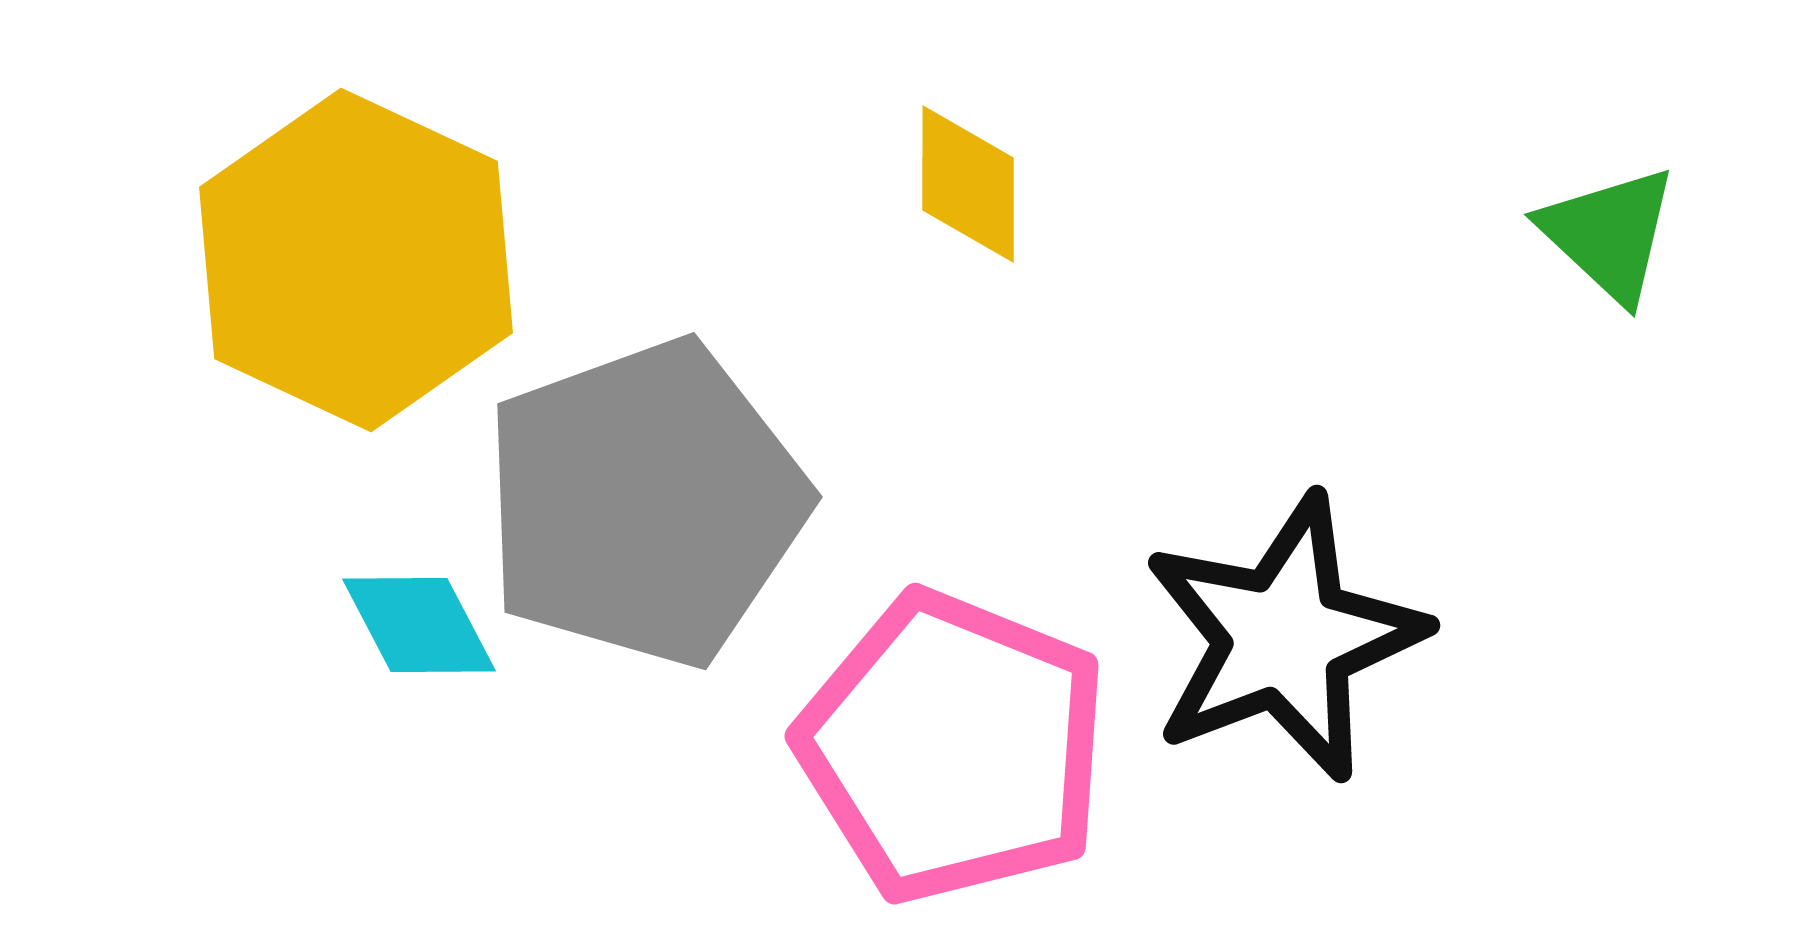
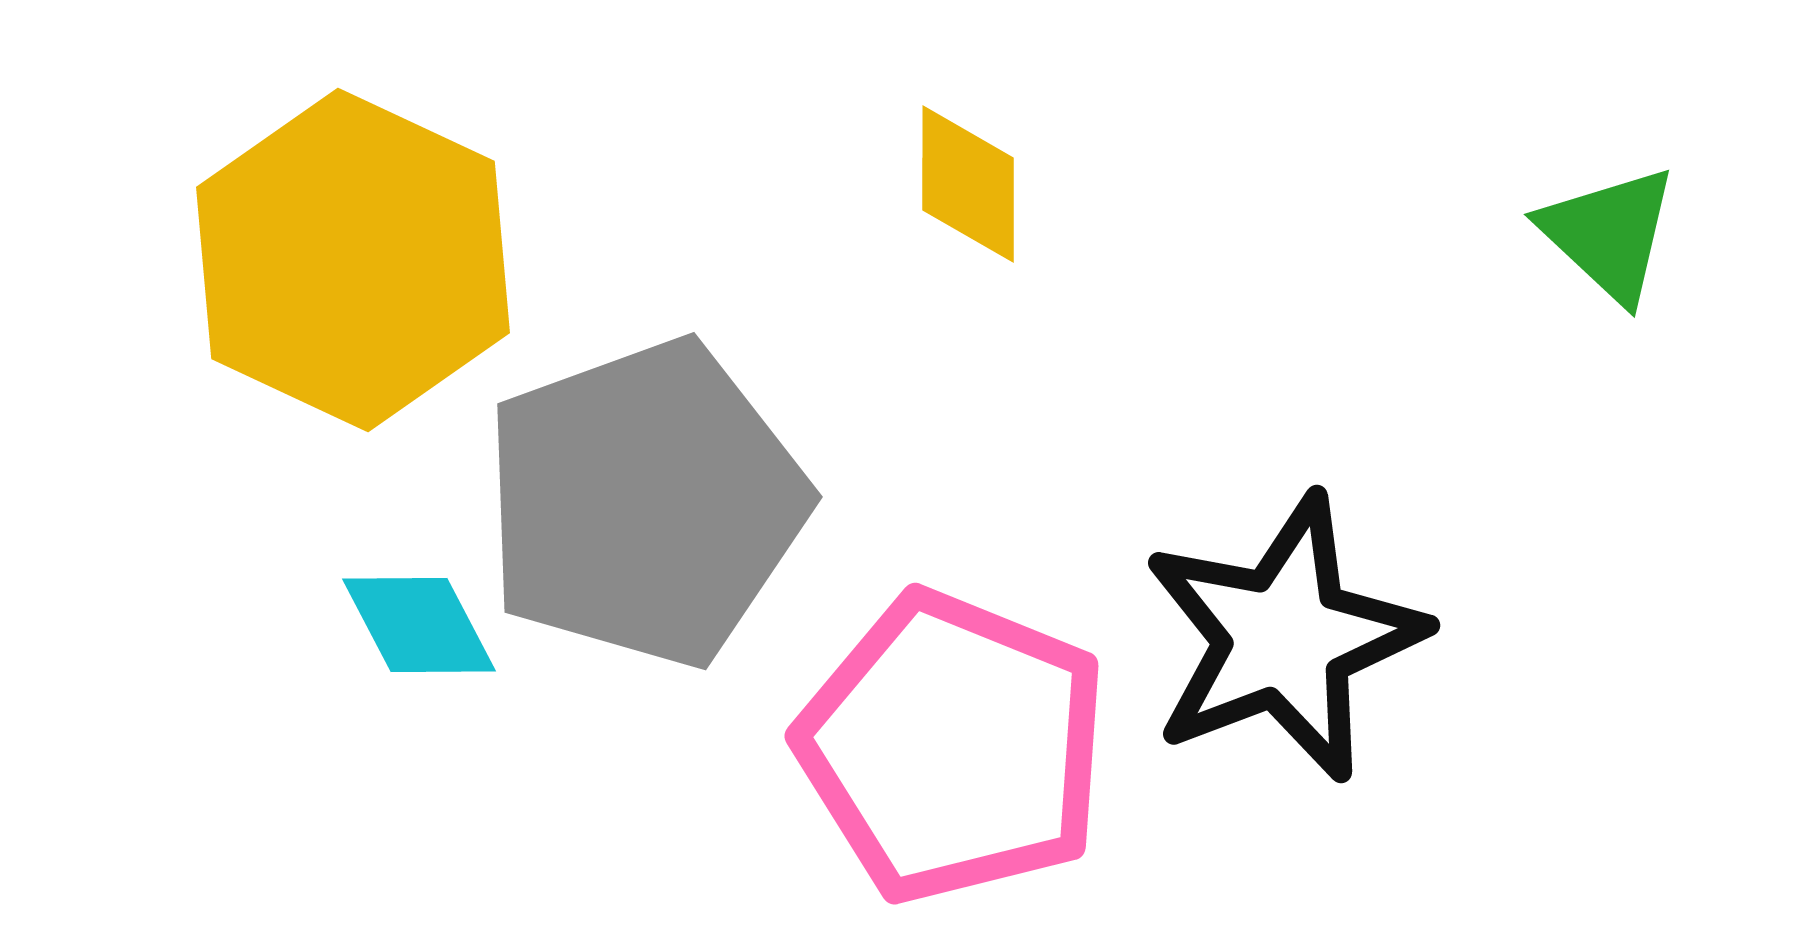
yellow hexagon: moved 3 px left
